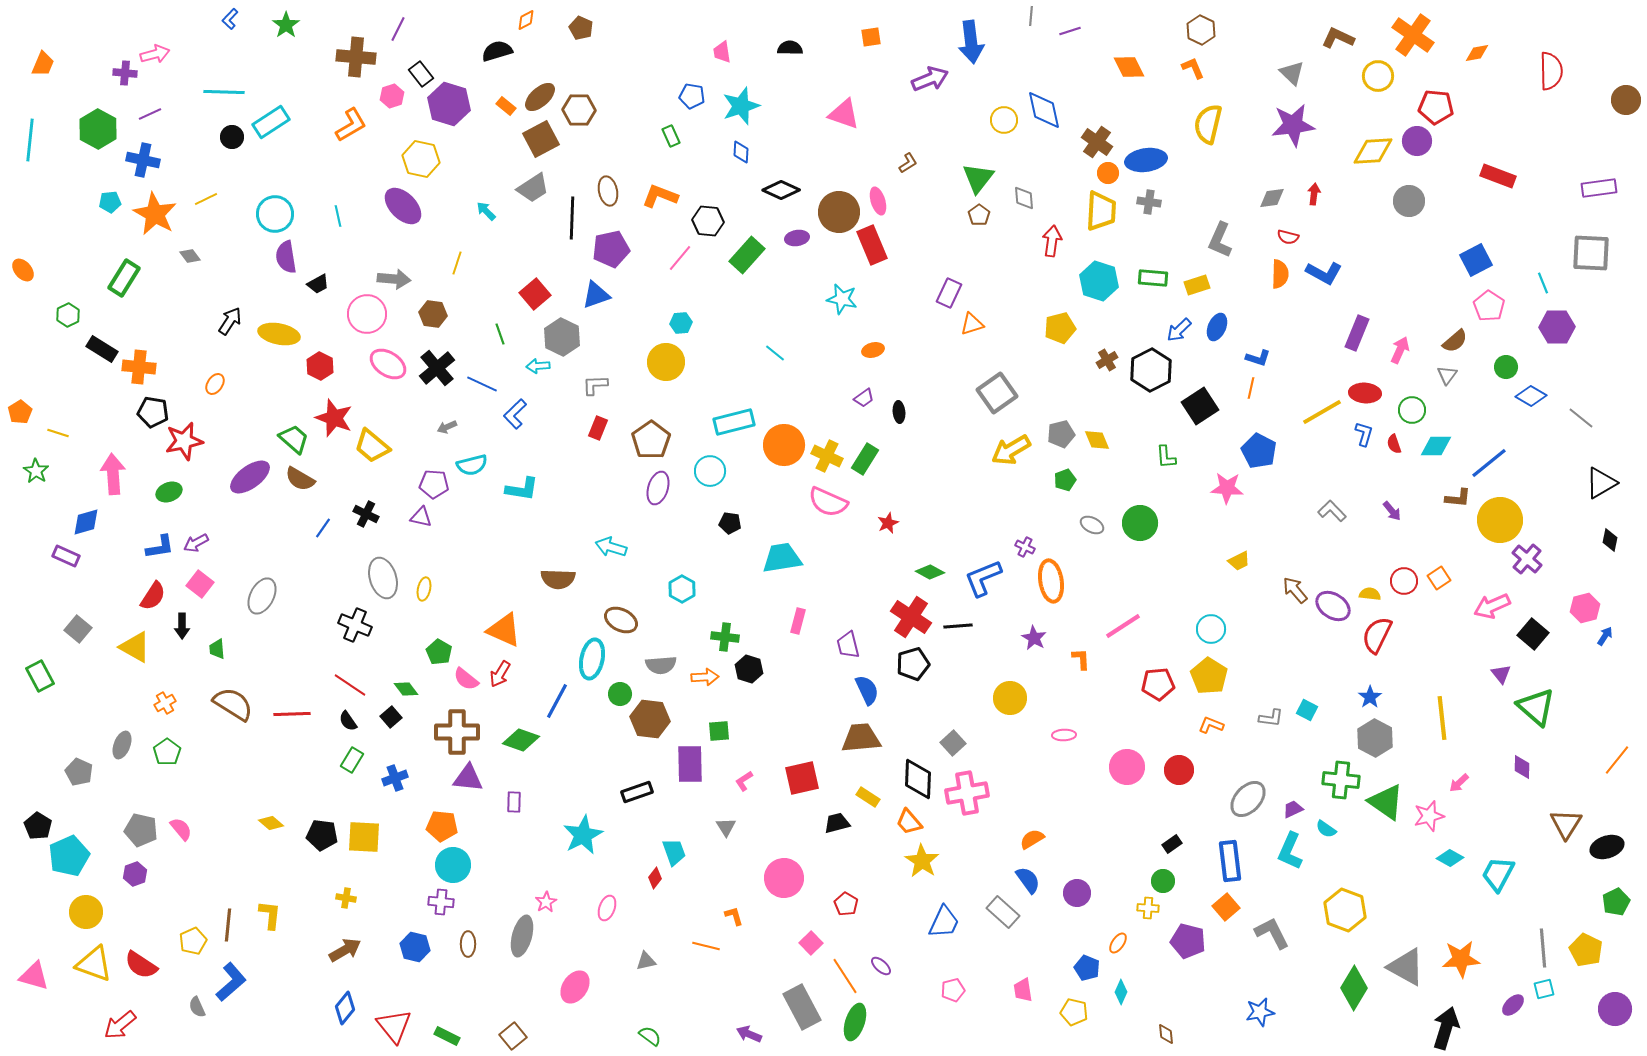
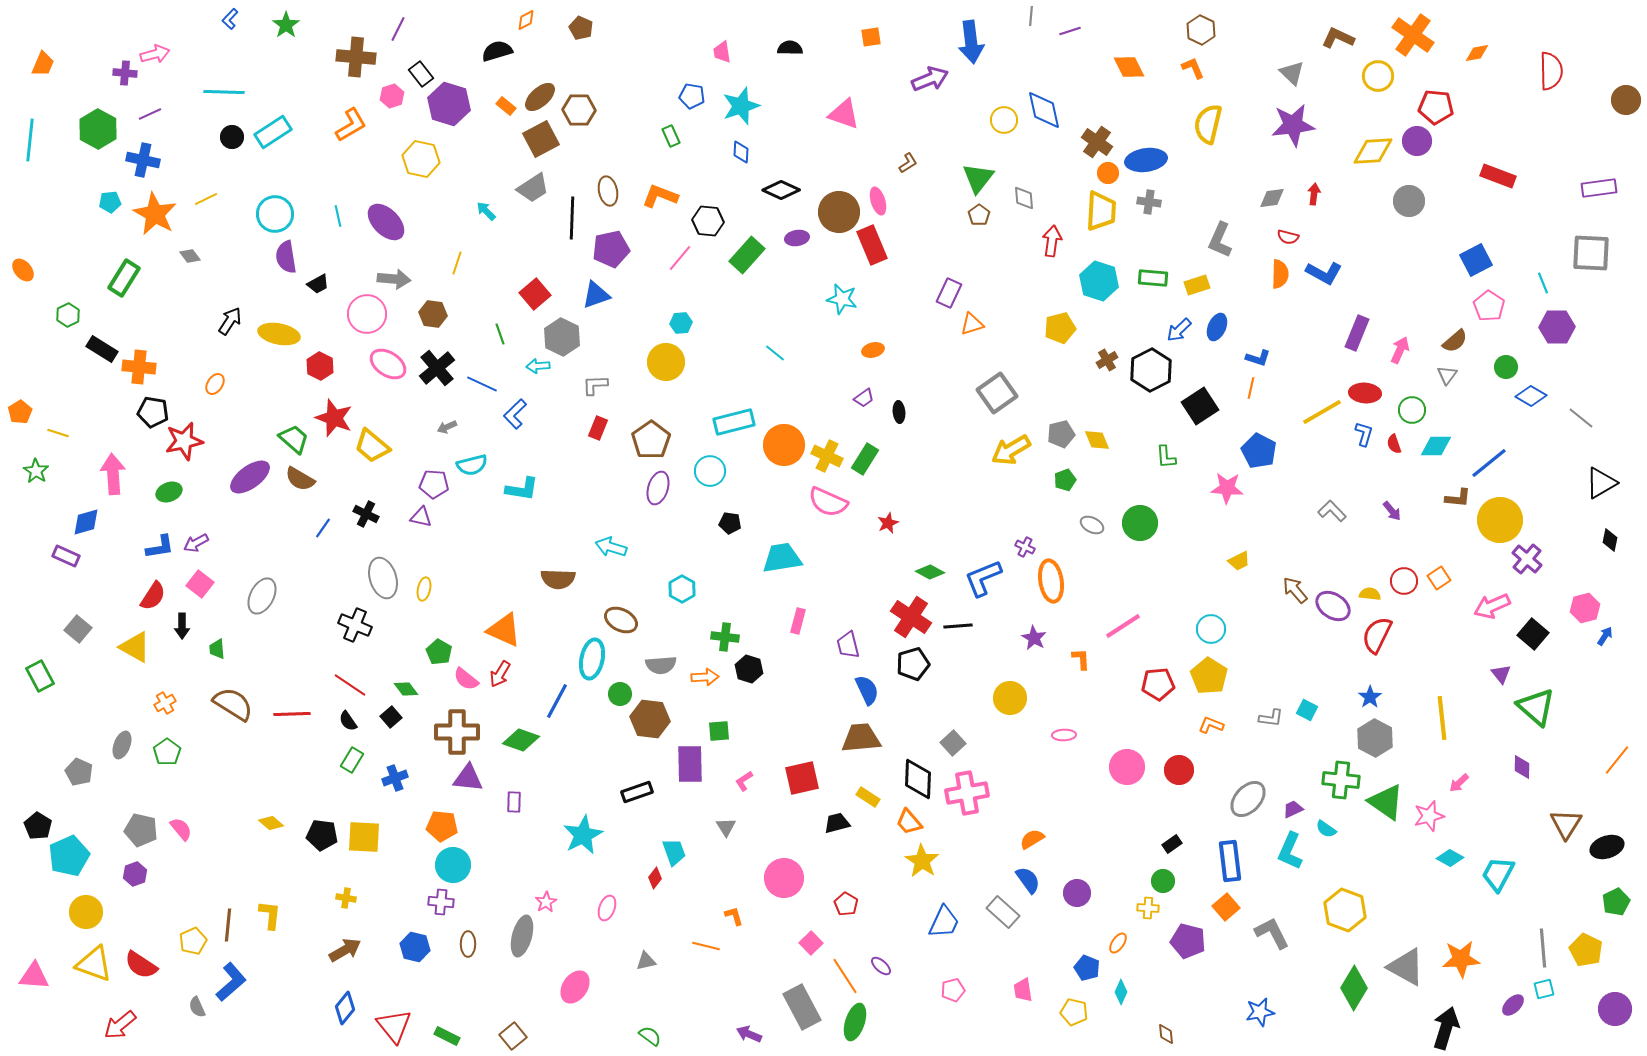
cyan rectangle at (271, 122): moved 2 px right, 10 px down
purple ellipse at (403, 206): moved 17 px left, 16 px down
pink triangle at (34, 976): rotated 12 degrees counterclockwise
